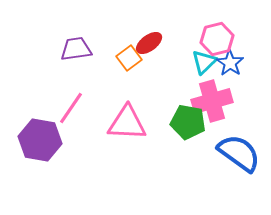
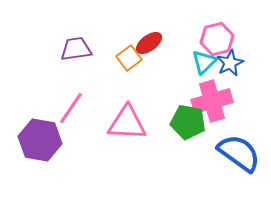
blue star: rotated 12 degrees clockwise
